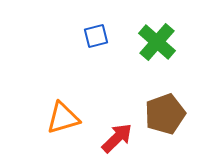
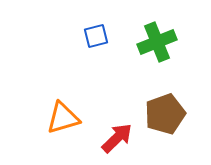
green cross: rotated 27 degrees clockwise
